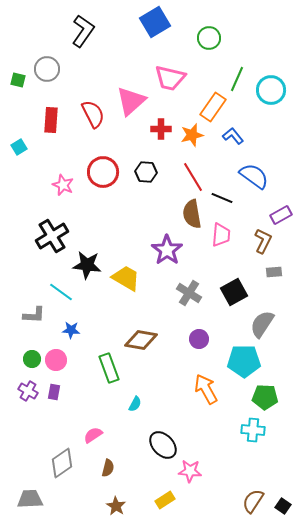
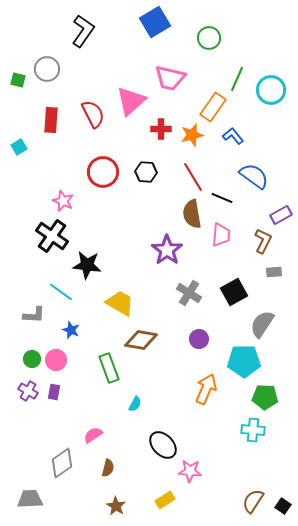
pink star at (63, 185): moved 16 px down
black cross at (52, 236): rotated 24 degrees counterclockwise
yellow trapezoid at (126, 278): moved 6 px left, 25 px down
blue star at (71, 330): rotated 18 degrees clockwise
orange arrow at (206, 389): rotated 52 degrees clockwise
